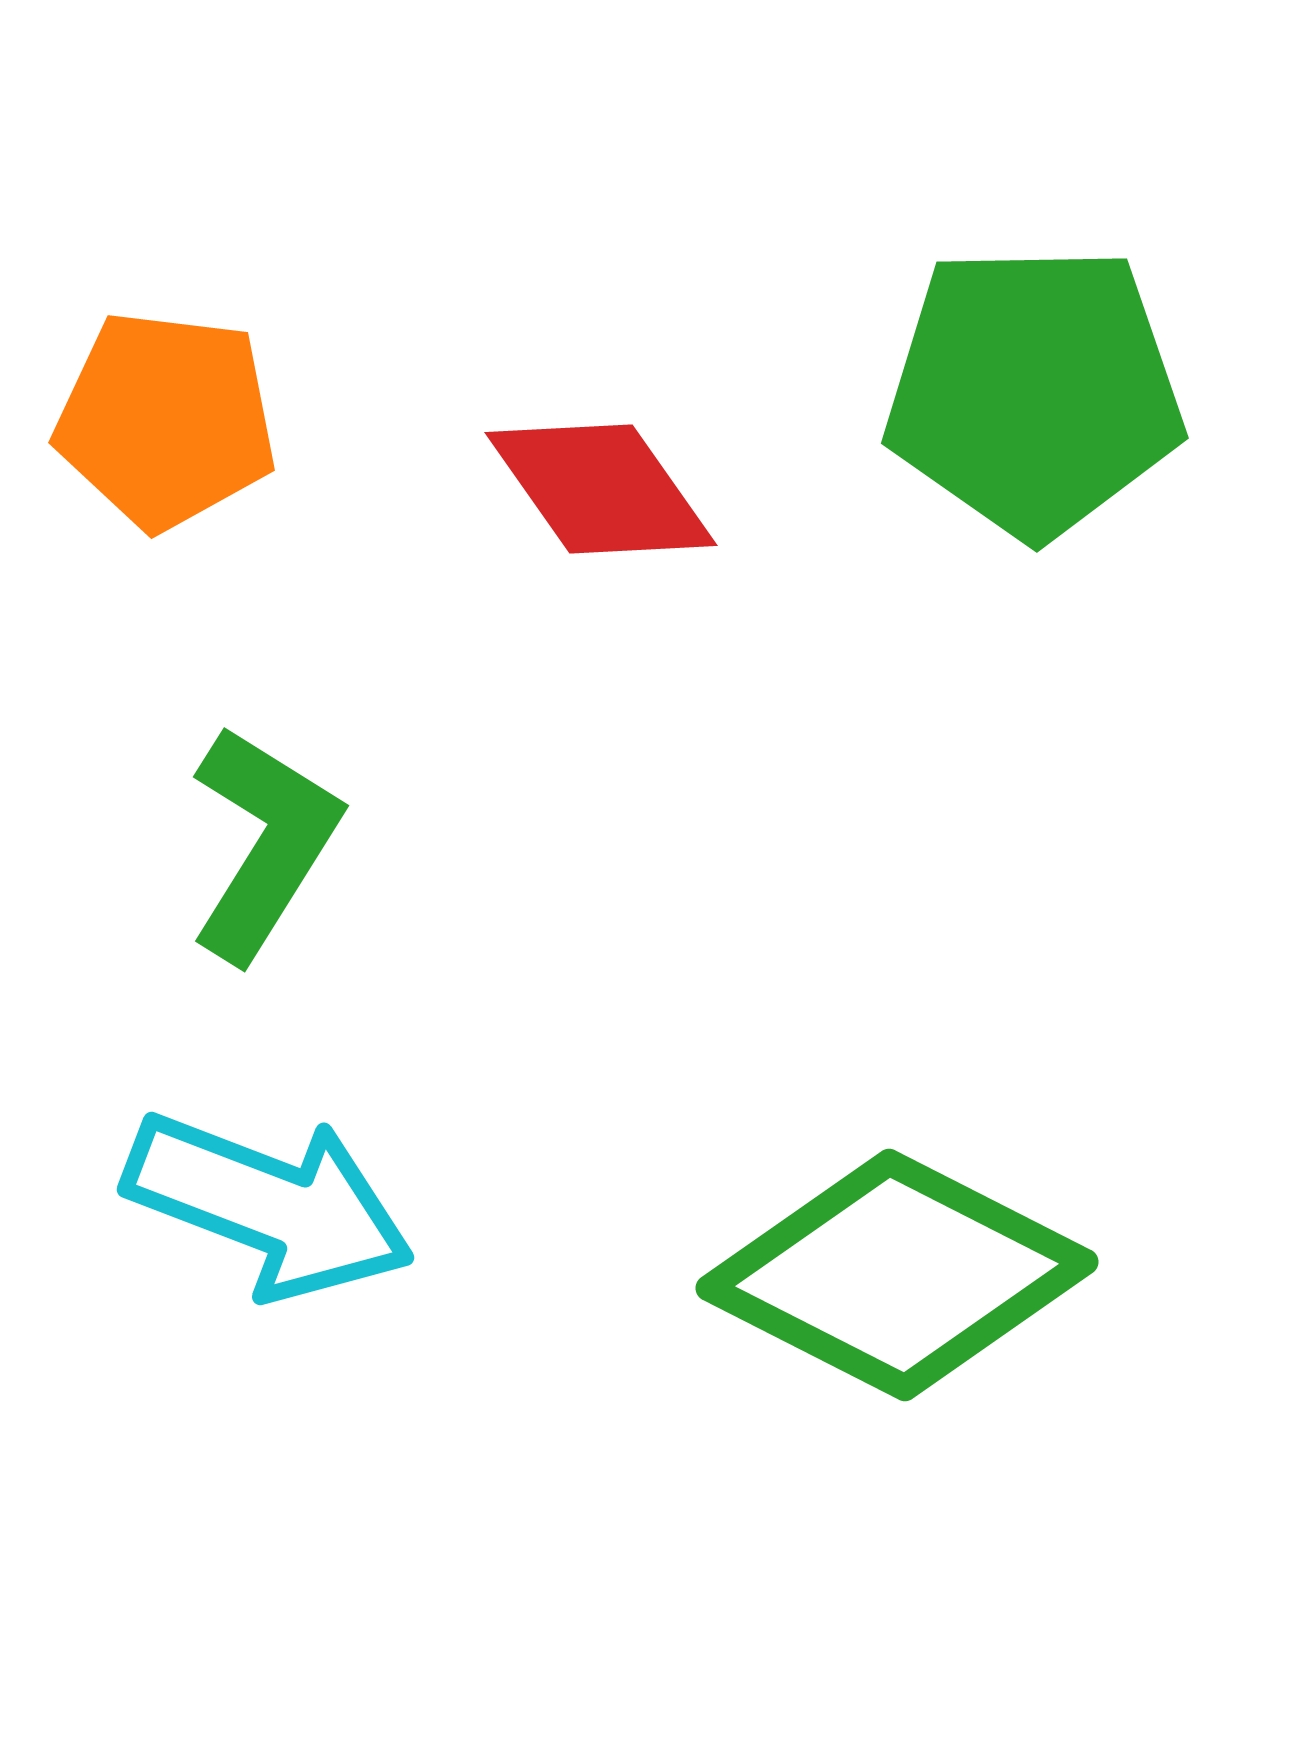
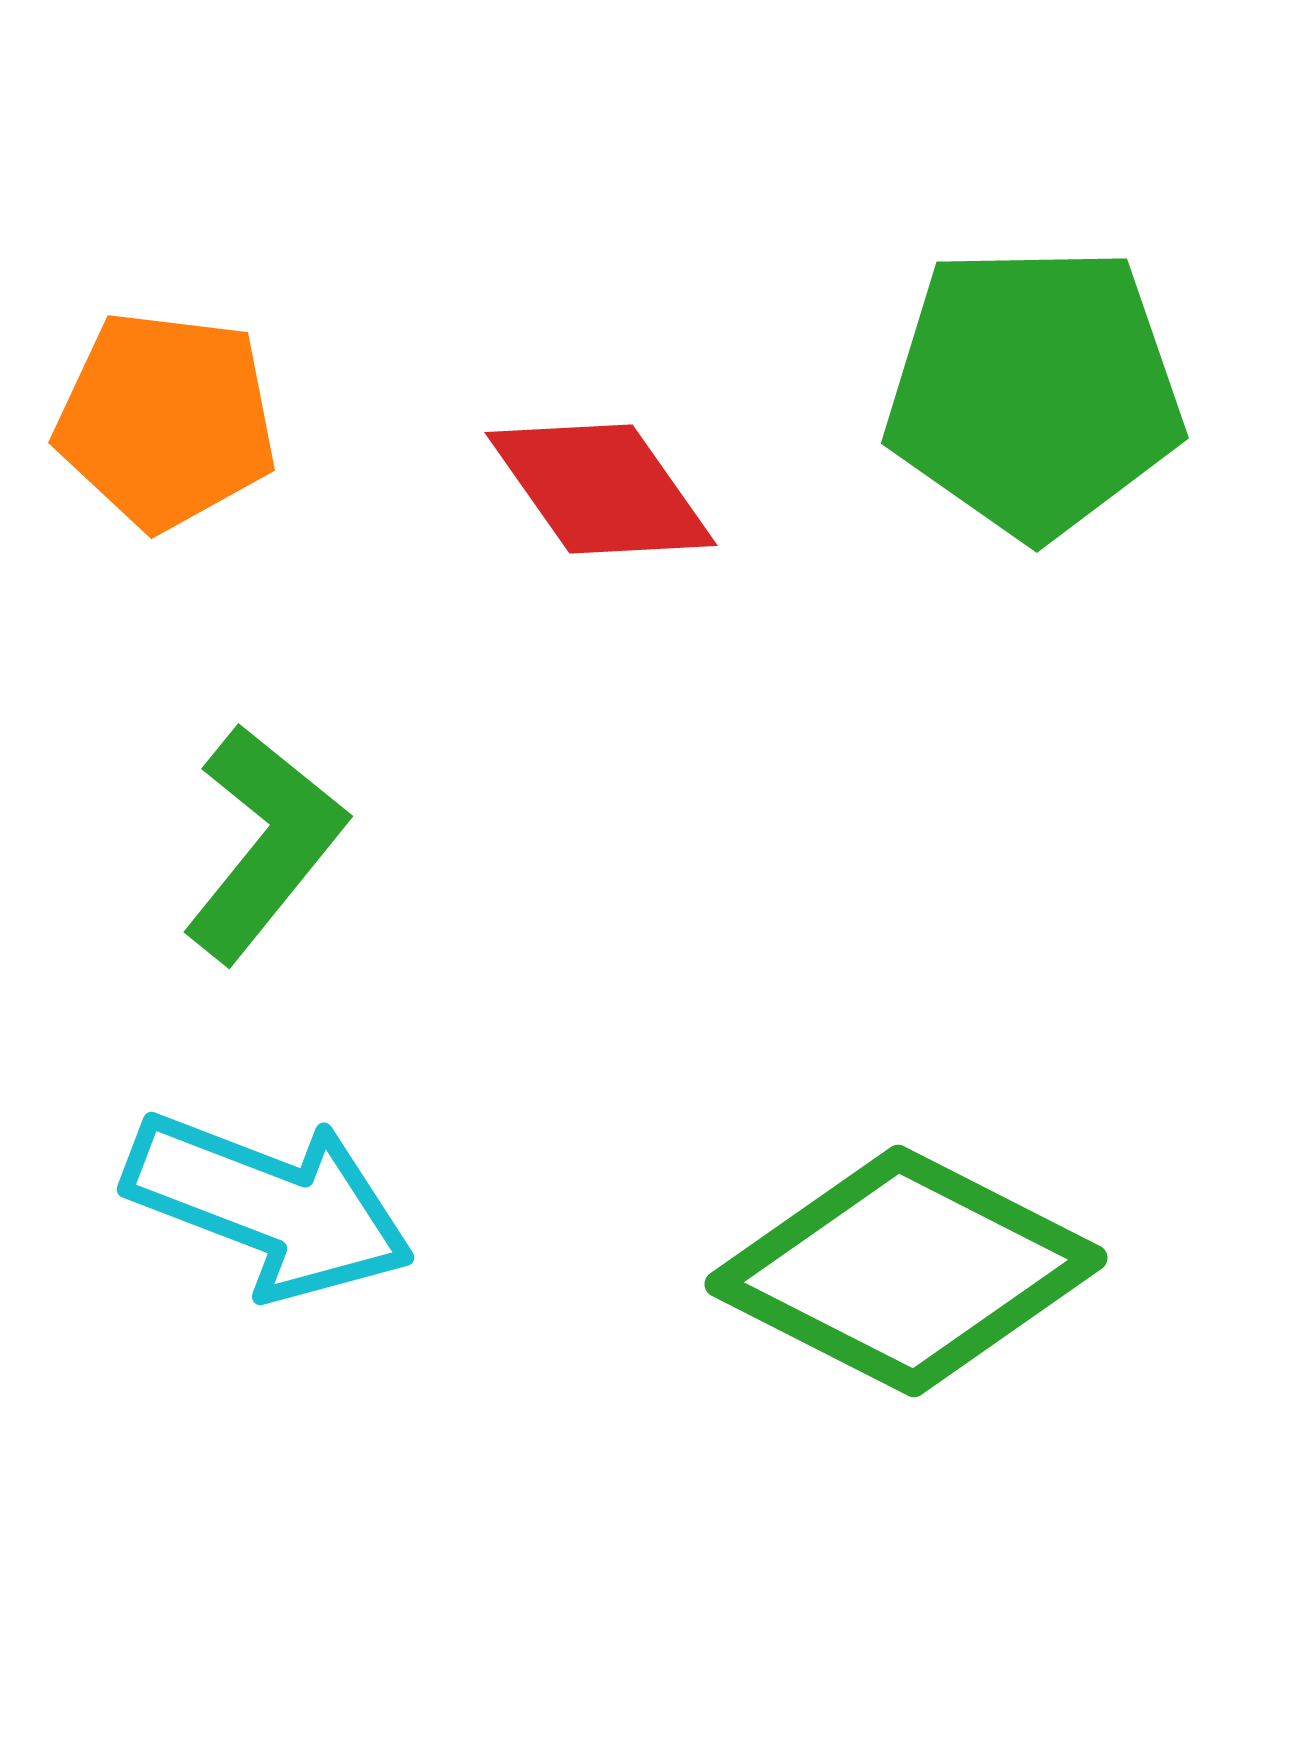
green L-shape: rotated 7 degrees clockwise
green diamond: moved 9 px right, 4 px up
